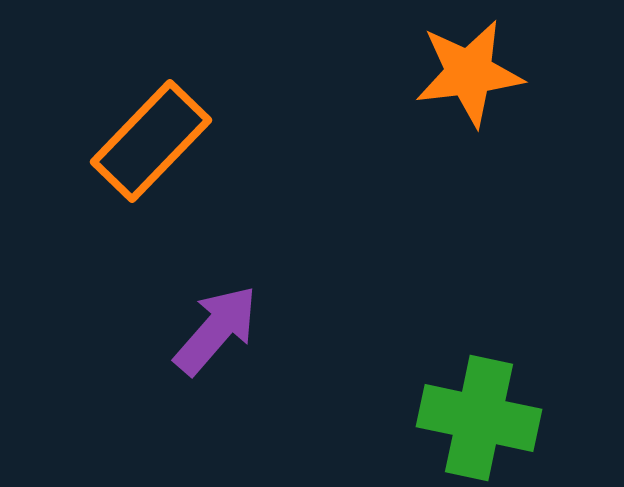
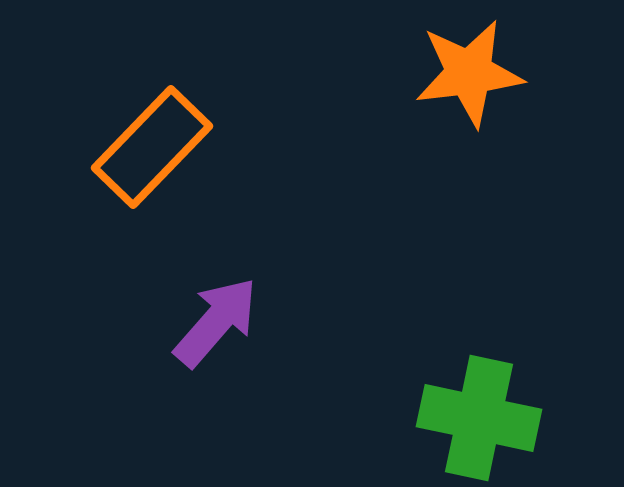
orange rectangle: moved 1 px right, 6 px down
purple arrow: moved 8 px up
